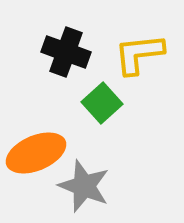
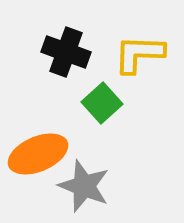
yellow L-shape: rotated 8 degrees clockwise
orange ellipse: moved 2 px right, 1 px down
